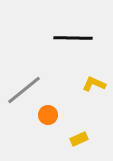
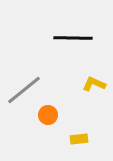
yellow rectangle: rotated 18 degrees clockwise
